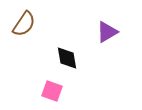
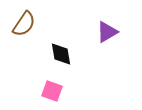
black diamond: moved 6 px left, 4 px up
